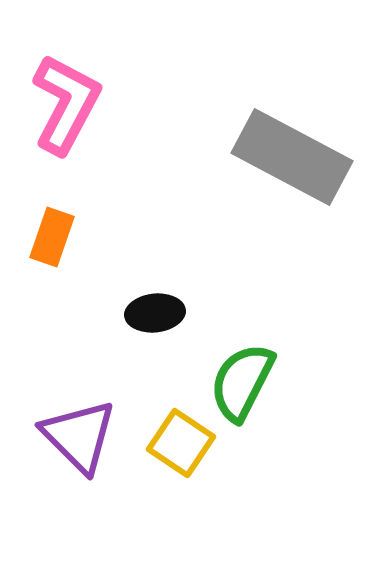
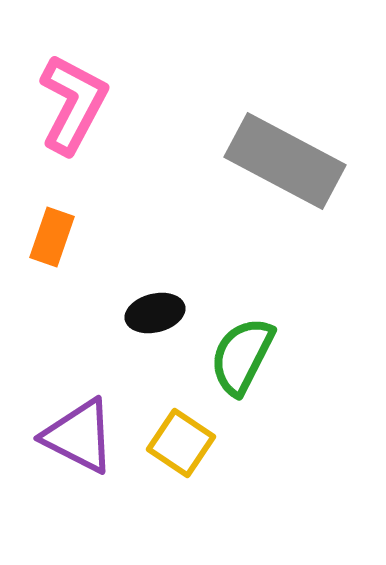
pink L-shape: moved 7 px right
gray rectangle: moved 7 px left, 4 px down
black ellipse: rotated 8 degrees counterclockwise
green semicircle: moved 26 px up
purple triangle: rotated 18 degrees counterclockwise
